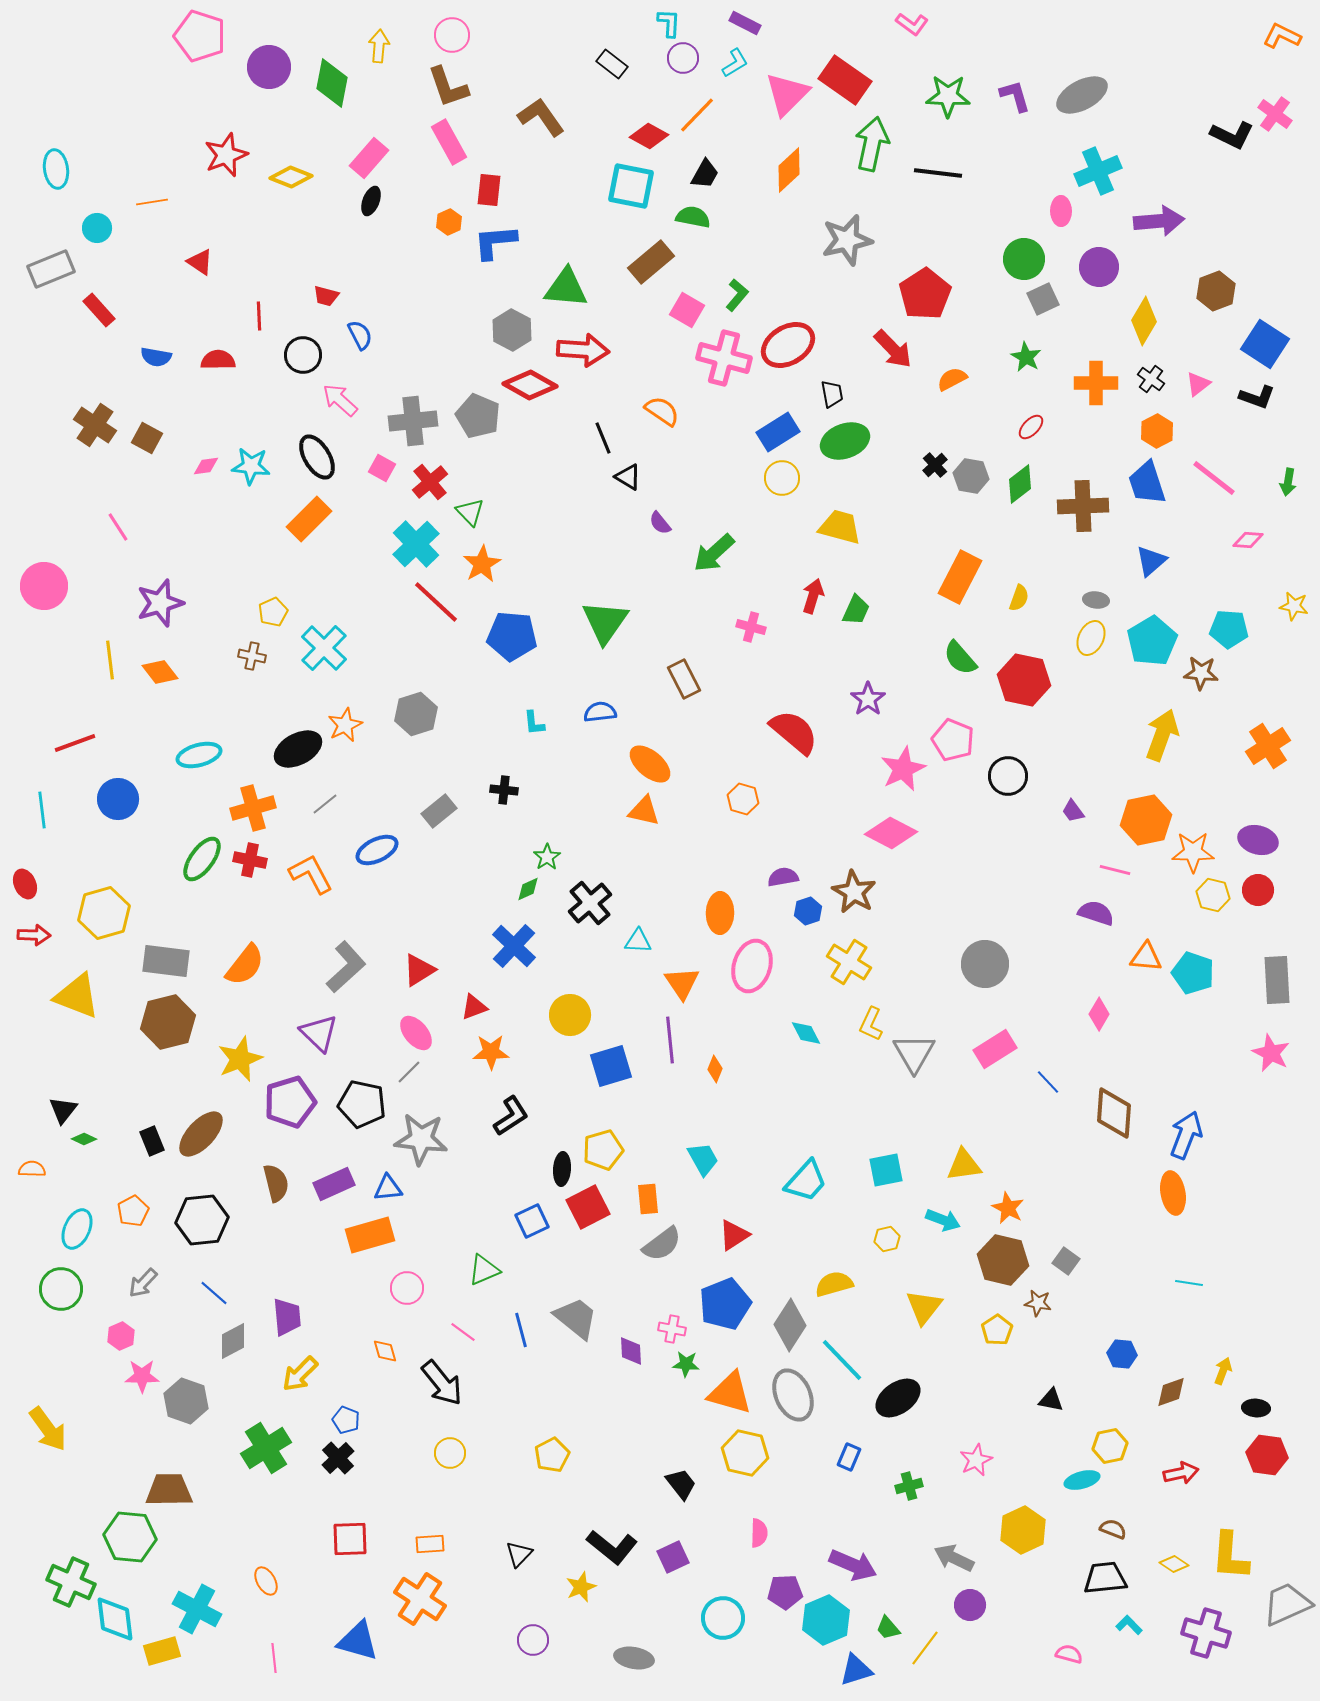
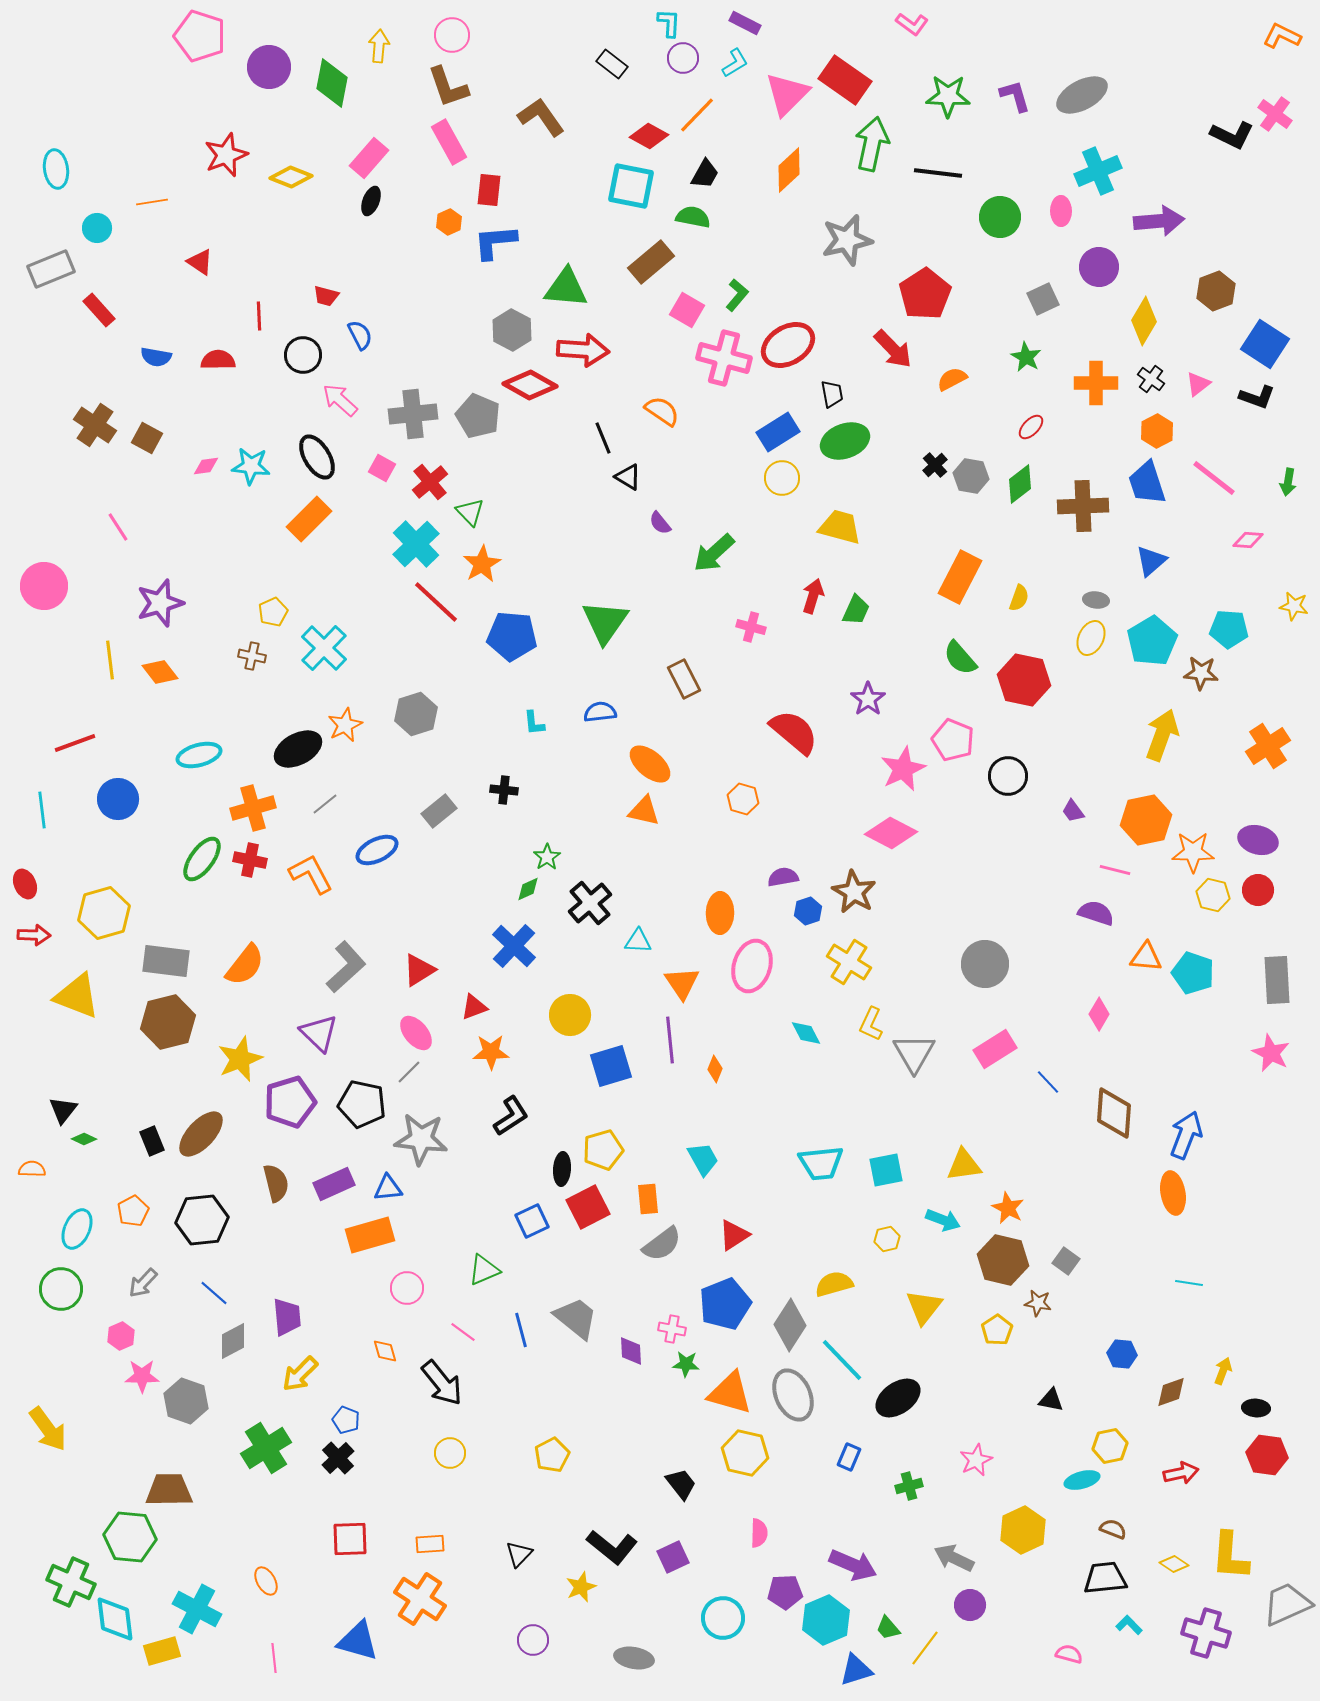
green circle at (1024, 259): moved 24 px left, 42 px up
gray cross at (413, 421): moved 7 px up
cyan trapezoid at (806, 1181): moved 15 px right, 18 px up; rotated 42 degrees clockwise
